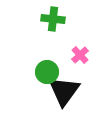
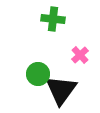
green circle: moved 9 px left, 2 px down
black triangle: moved 3 px left, 1 px up
